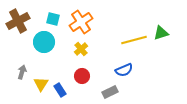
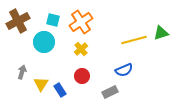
cyan square: moved 1 px down
